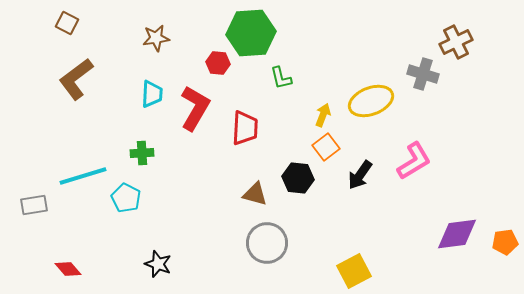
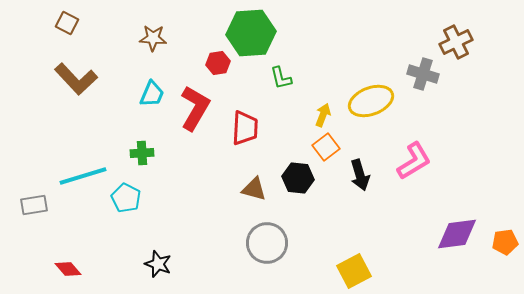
brown star: moved 3 px left; rotated 12 degrees clockwise
red hexagon: rotated 15 degrees counterclockwise
brown L-shape: rotated 96 degrees counterclockwise
cyan trapezoid: rotated 20 degrees clockwise
black arrow: rotated 52 degrees counterclockwise
brown triangle: moved 1 px left, 5 px up
